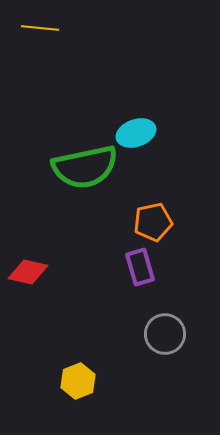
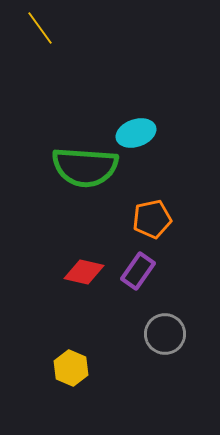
yellow line: rotated 48 degrees clockwise
green semicircle: rotated 16 degrees clockwise
orange pentagon: moved 1 px left, 3 px up
purple rectangle: moved 2 px left, 4 px down; rotated 51 degrees clockwise
red diamond: moved 56 px right
yellow hexagon: moved 7 px left, 13 px up; rotated 16 degrees counterclockwise
